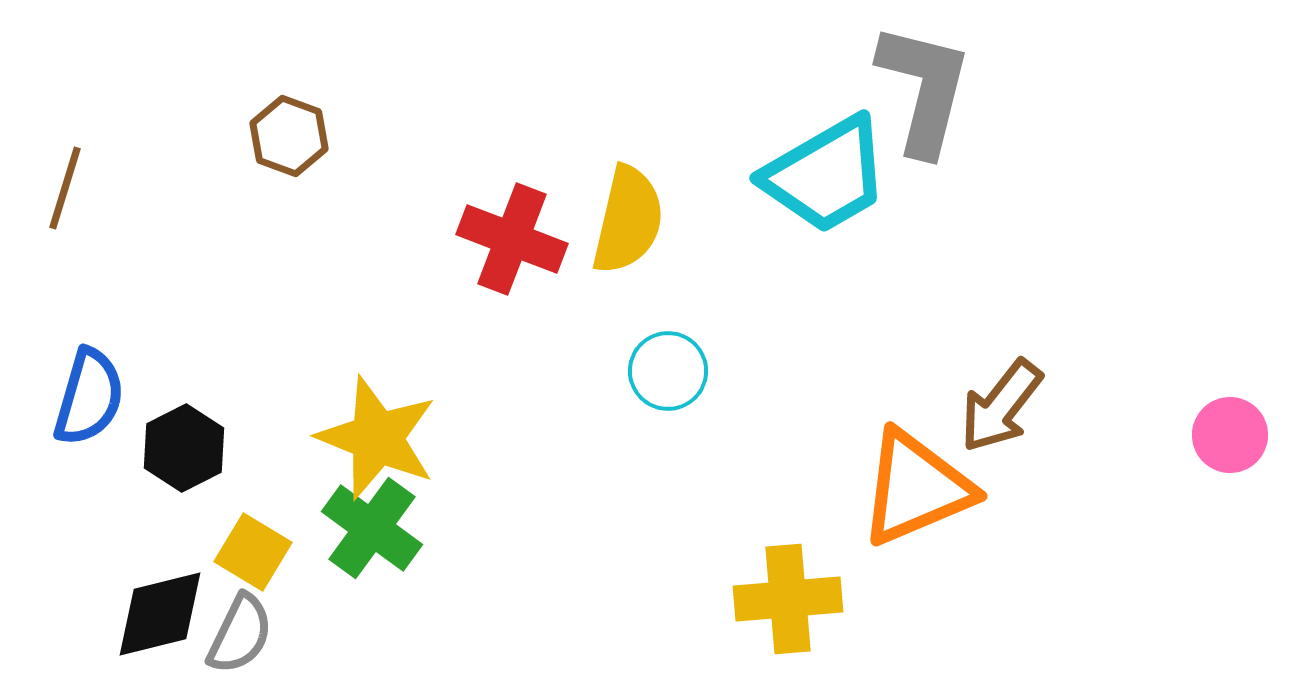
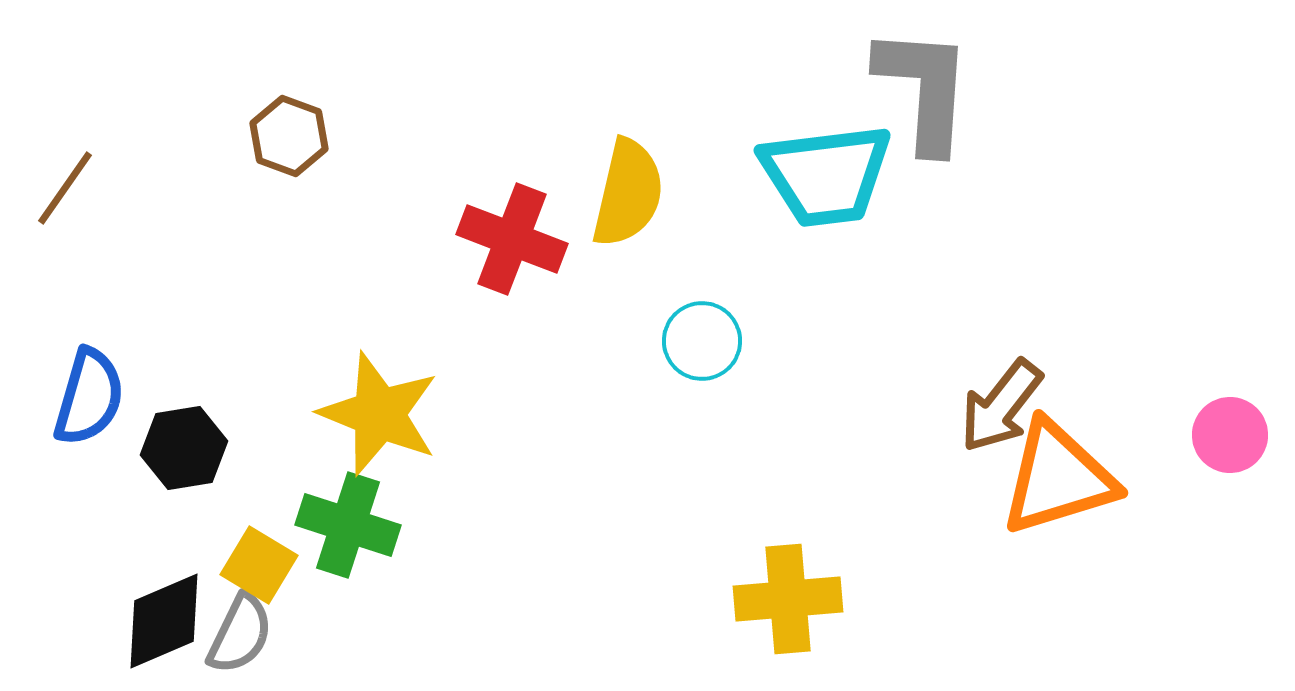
gray L-shape: rotated 10 degrees counterclockwise
cyan trapezoid: rotated 23 degrees clockwise
brown line: rotated 18 degrees clockwise
yellow semicircle: moved 27 px up
cyan circle: moved 34 px right, 30 px up
yellow star: moved 2 px right, 24 px up
black hexagon: rotated 18 degrees clockwise
orange triangle: moved 142 px right, 10 px up; rotated 6 degrees clockwise
green cross: moved 24 px left, 3 px up; rotated 18 degrees counterclockwise
yellow square: moved 6 px right, 13 px down
black diamond: moved 4 px right, 7 px down; rotated 9 degrees counterclockwise
